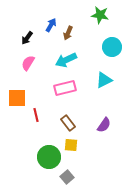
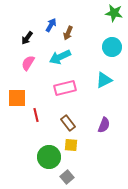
green star: moved 14 px right, 2 px up
cyan arrow: moved 6 px left, 3 px up
purple semicircle: rotated 14 degrees counterclockwise
